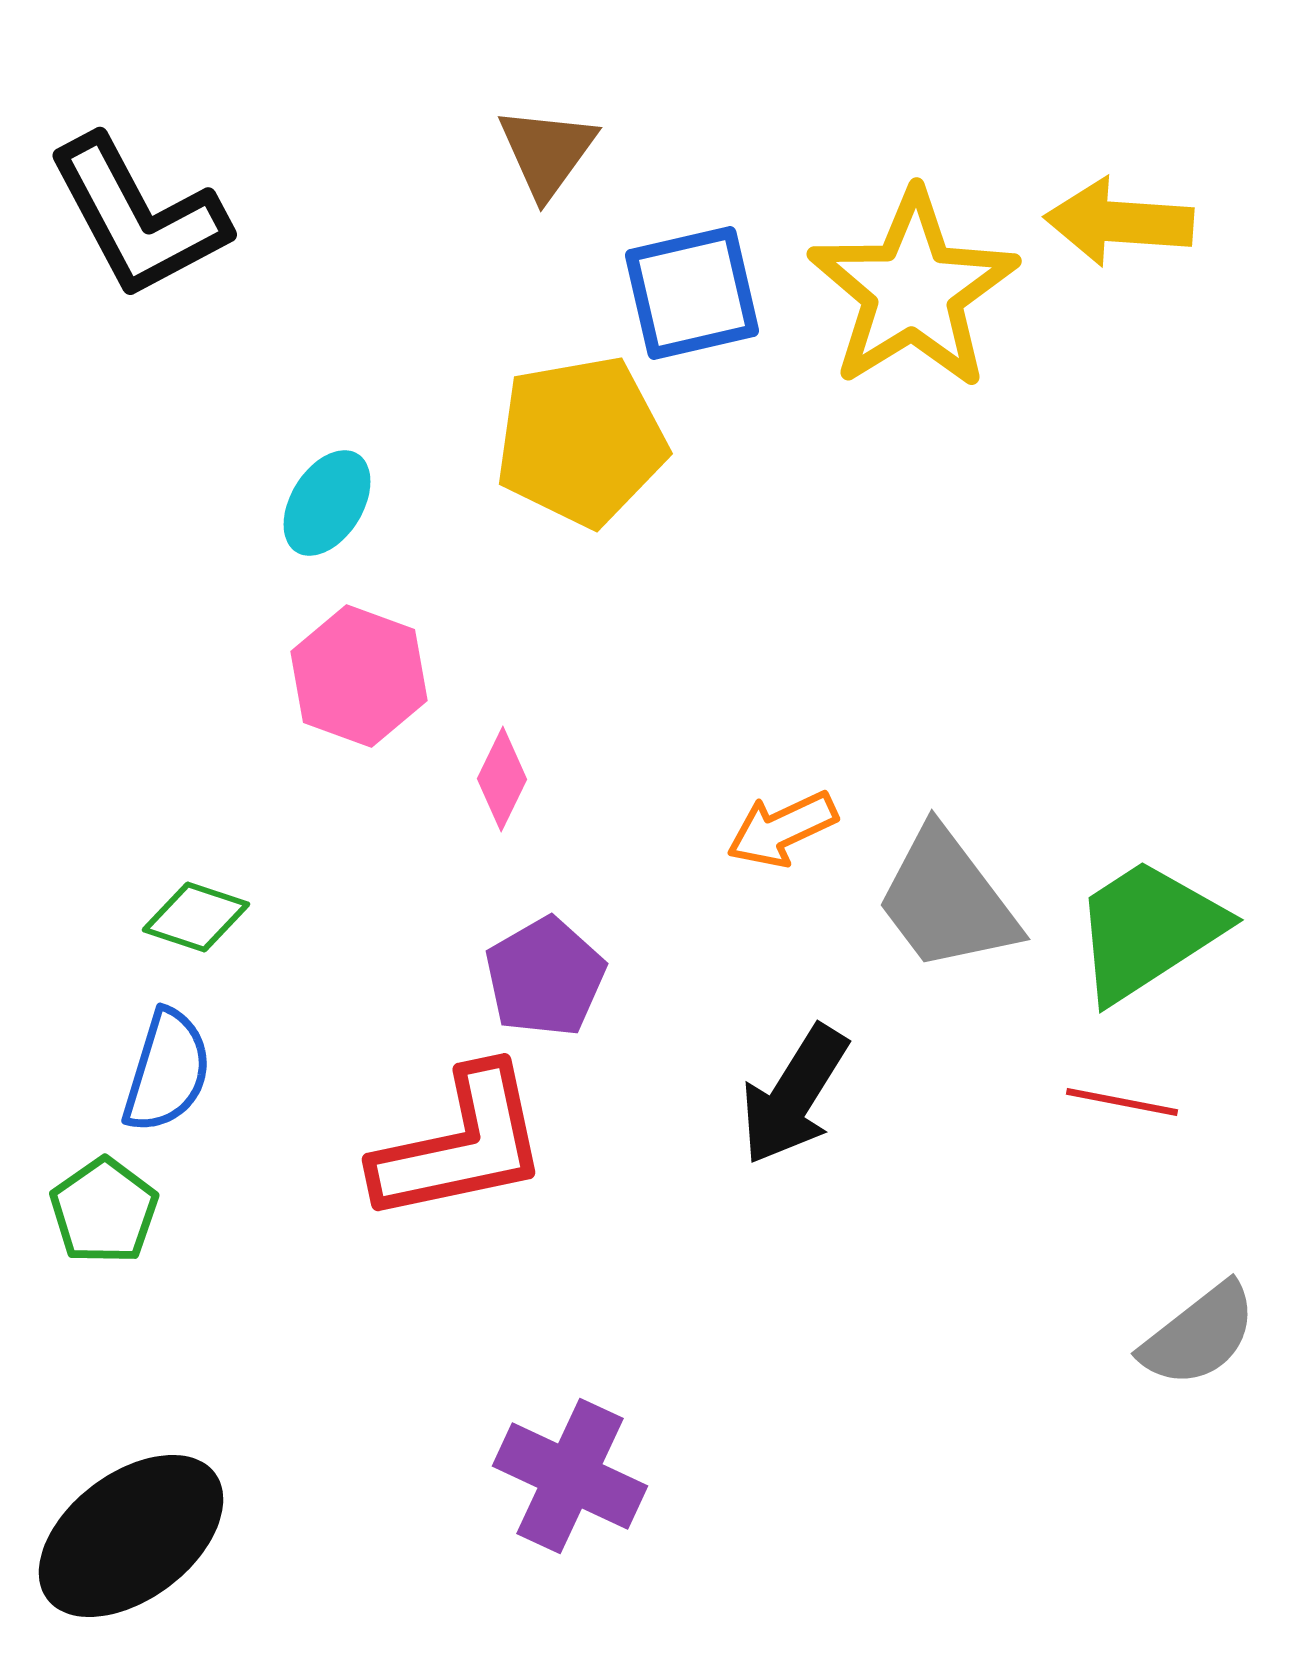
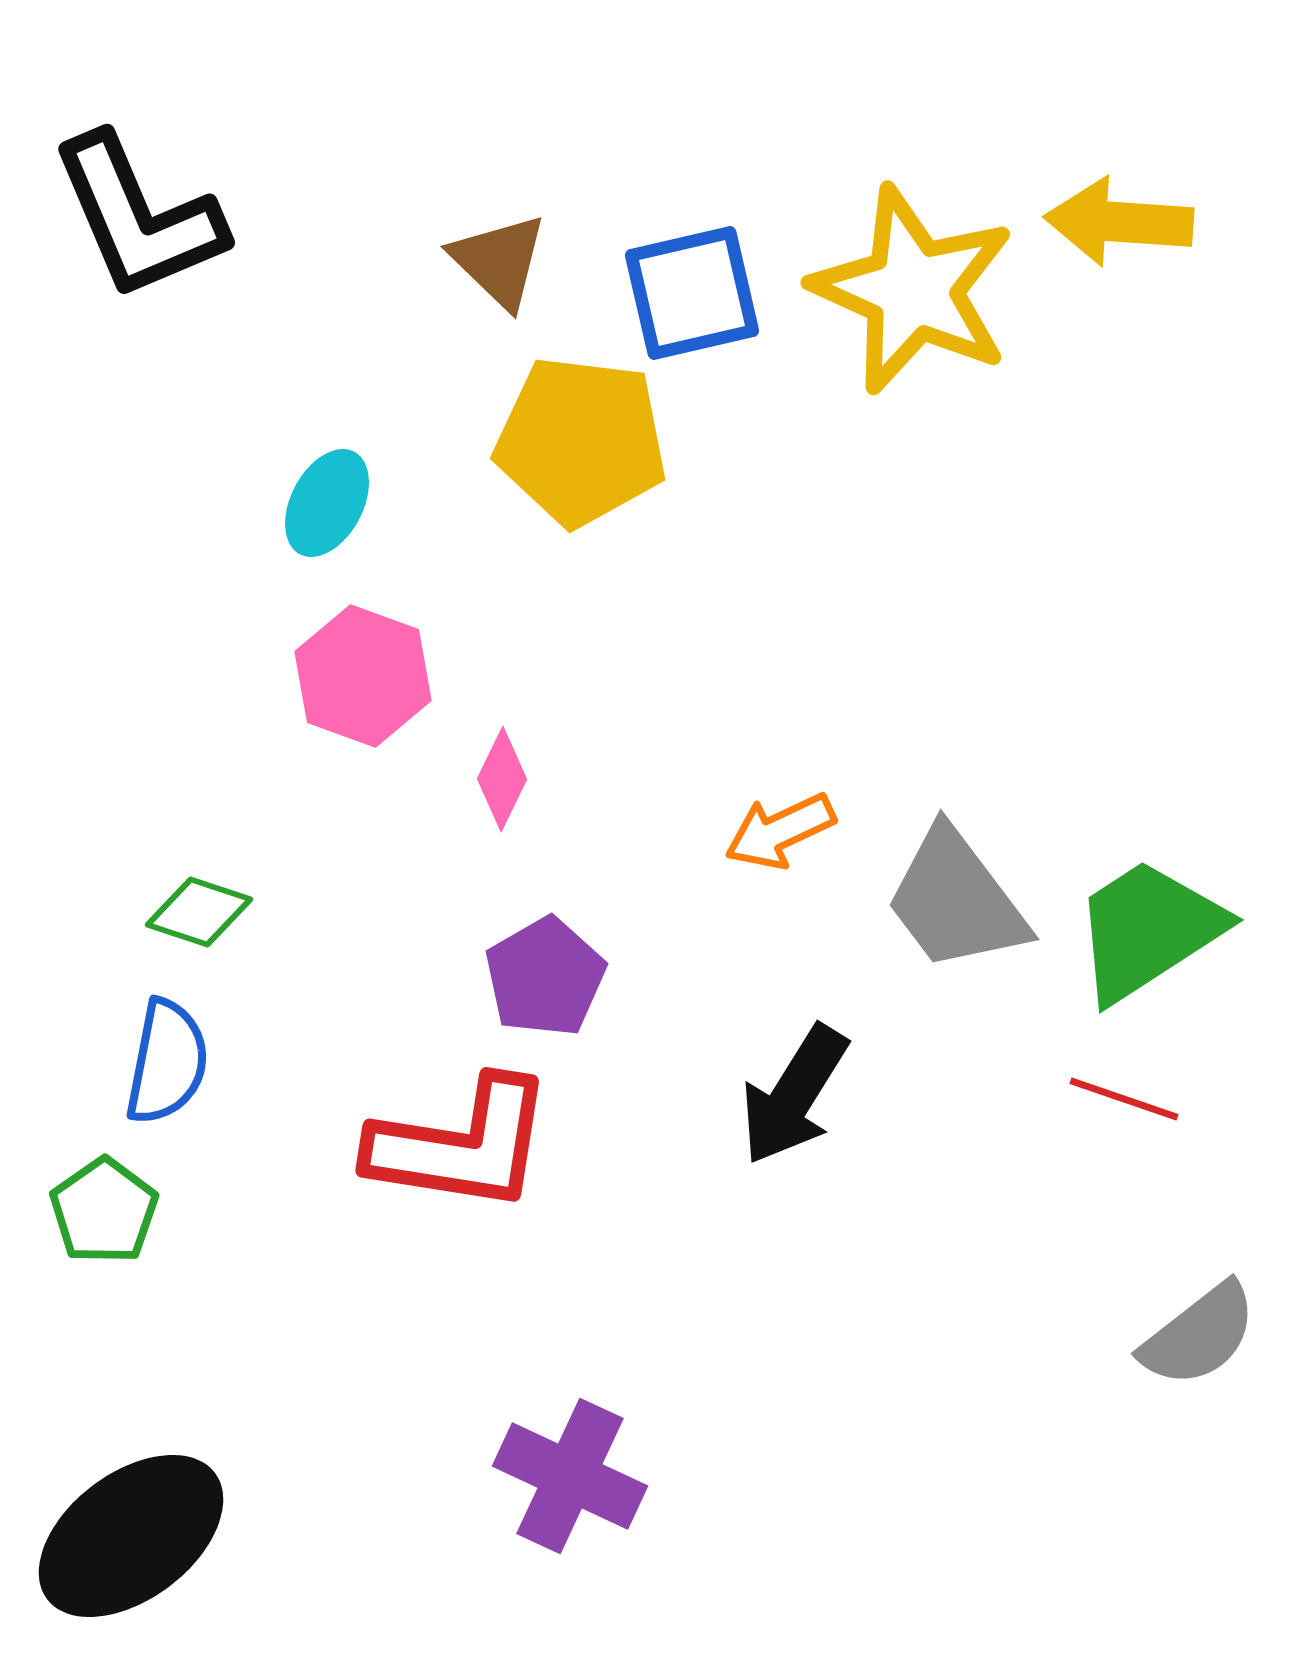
brown triangle: moved 48 px left, 109 px down; rotated 22 degrees counterclockwise
black L-shape: rotated 5 degrees clockwise
yellow star: rotated 16 degrees counterclockwise
yellow pentagon: rotated 17 degrees clockwise
cyan ellipse: rotated 4 degrees counterclockwise
pink hexagon: moved 4 px right
orange arrow: moved 2 px left, 2 px down
gray trapezoid: moved 9 px right
green diamond: moved 3 px right, 5 px up
blue semicircle: moved 9 px up; rotated 6 degrees counterclockwise
red line: moved 2 px right, 3 px up; rotated 8 degrees clockwise
red L-shape: rotated 21 degrees clockwise
